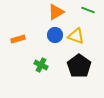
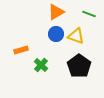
green line: moved 1 px right, 4 px down
blue circle: moved 1 px right, 1 px up
orange rectangle: moved 3 px right, 11 px down
green cross: rotated 16 degrees clockwise
